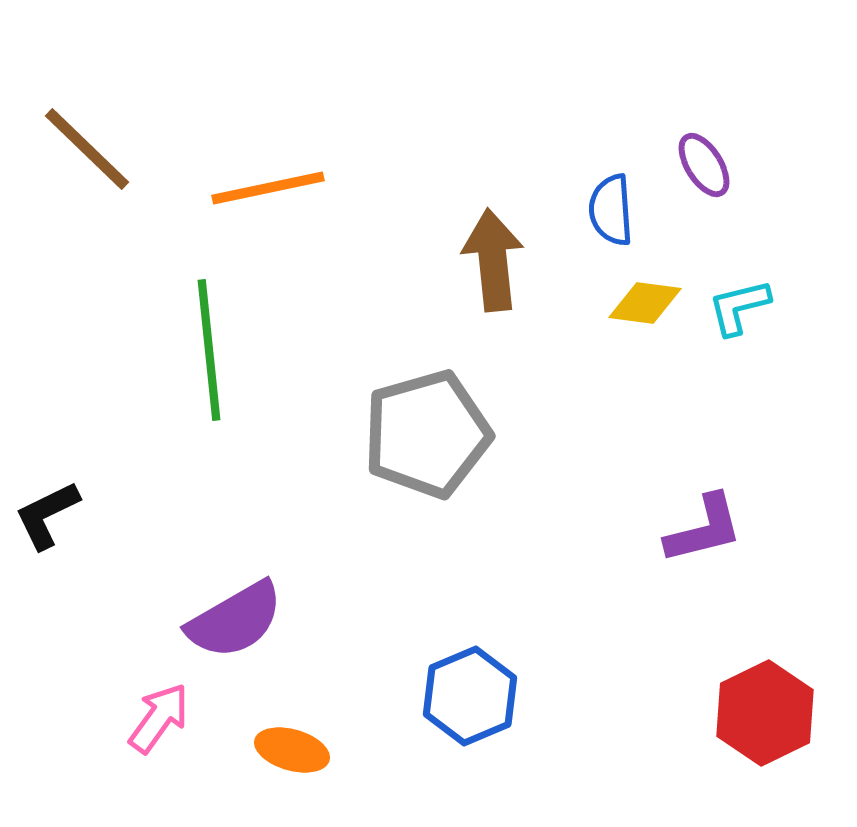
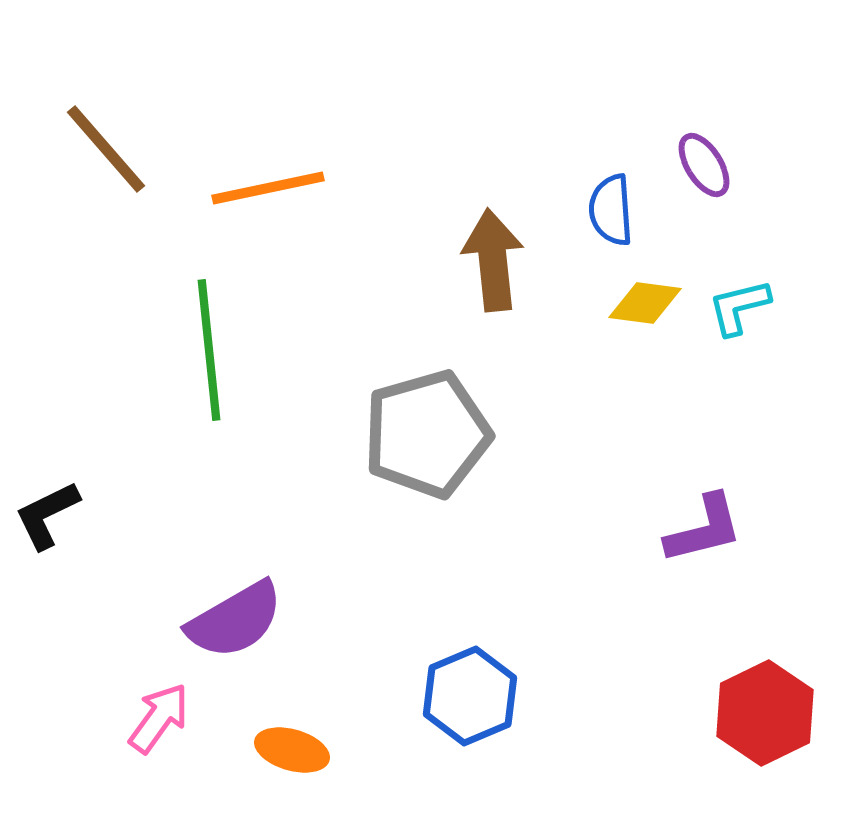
brown line: moved 19 px right; rotated 5 degrees clockwise
